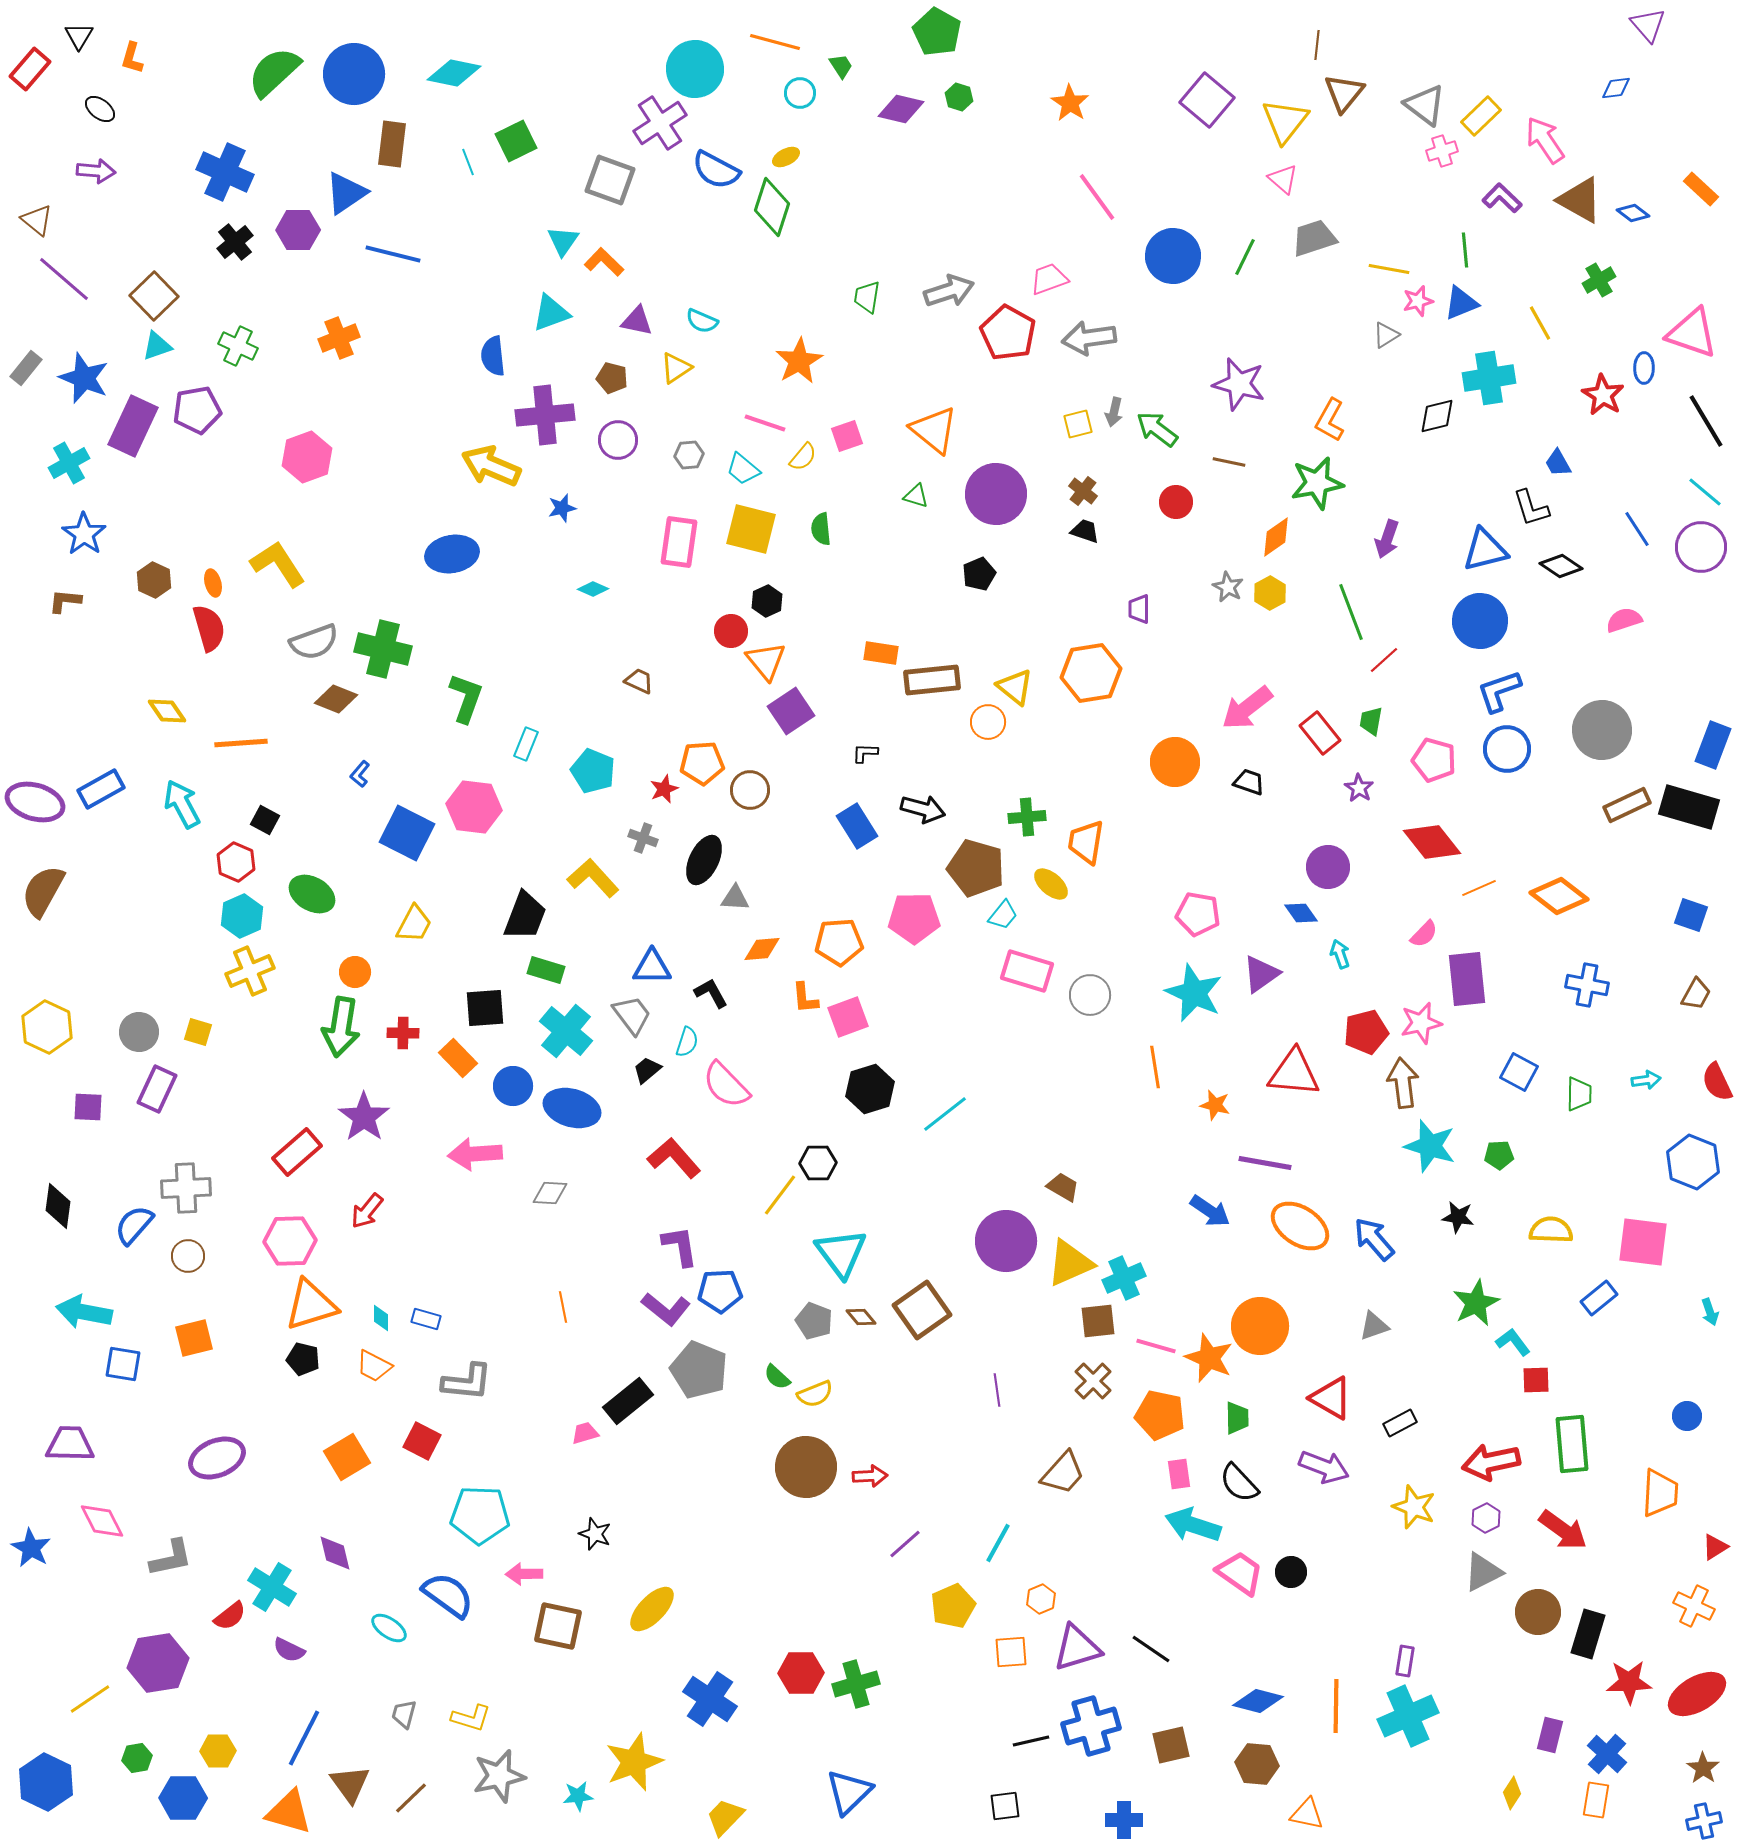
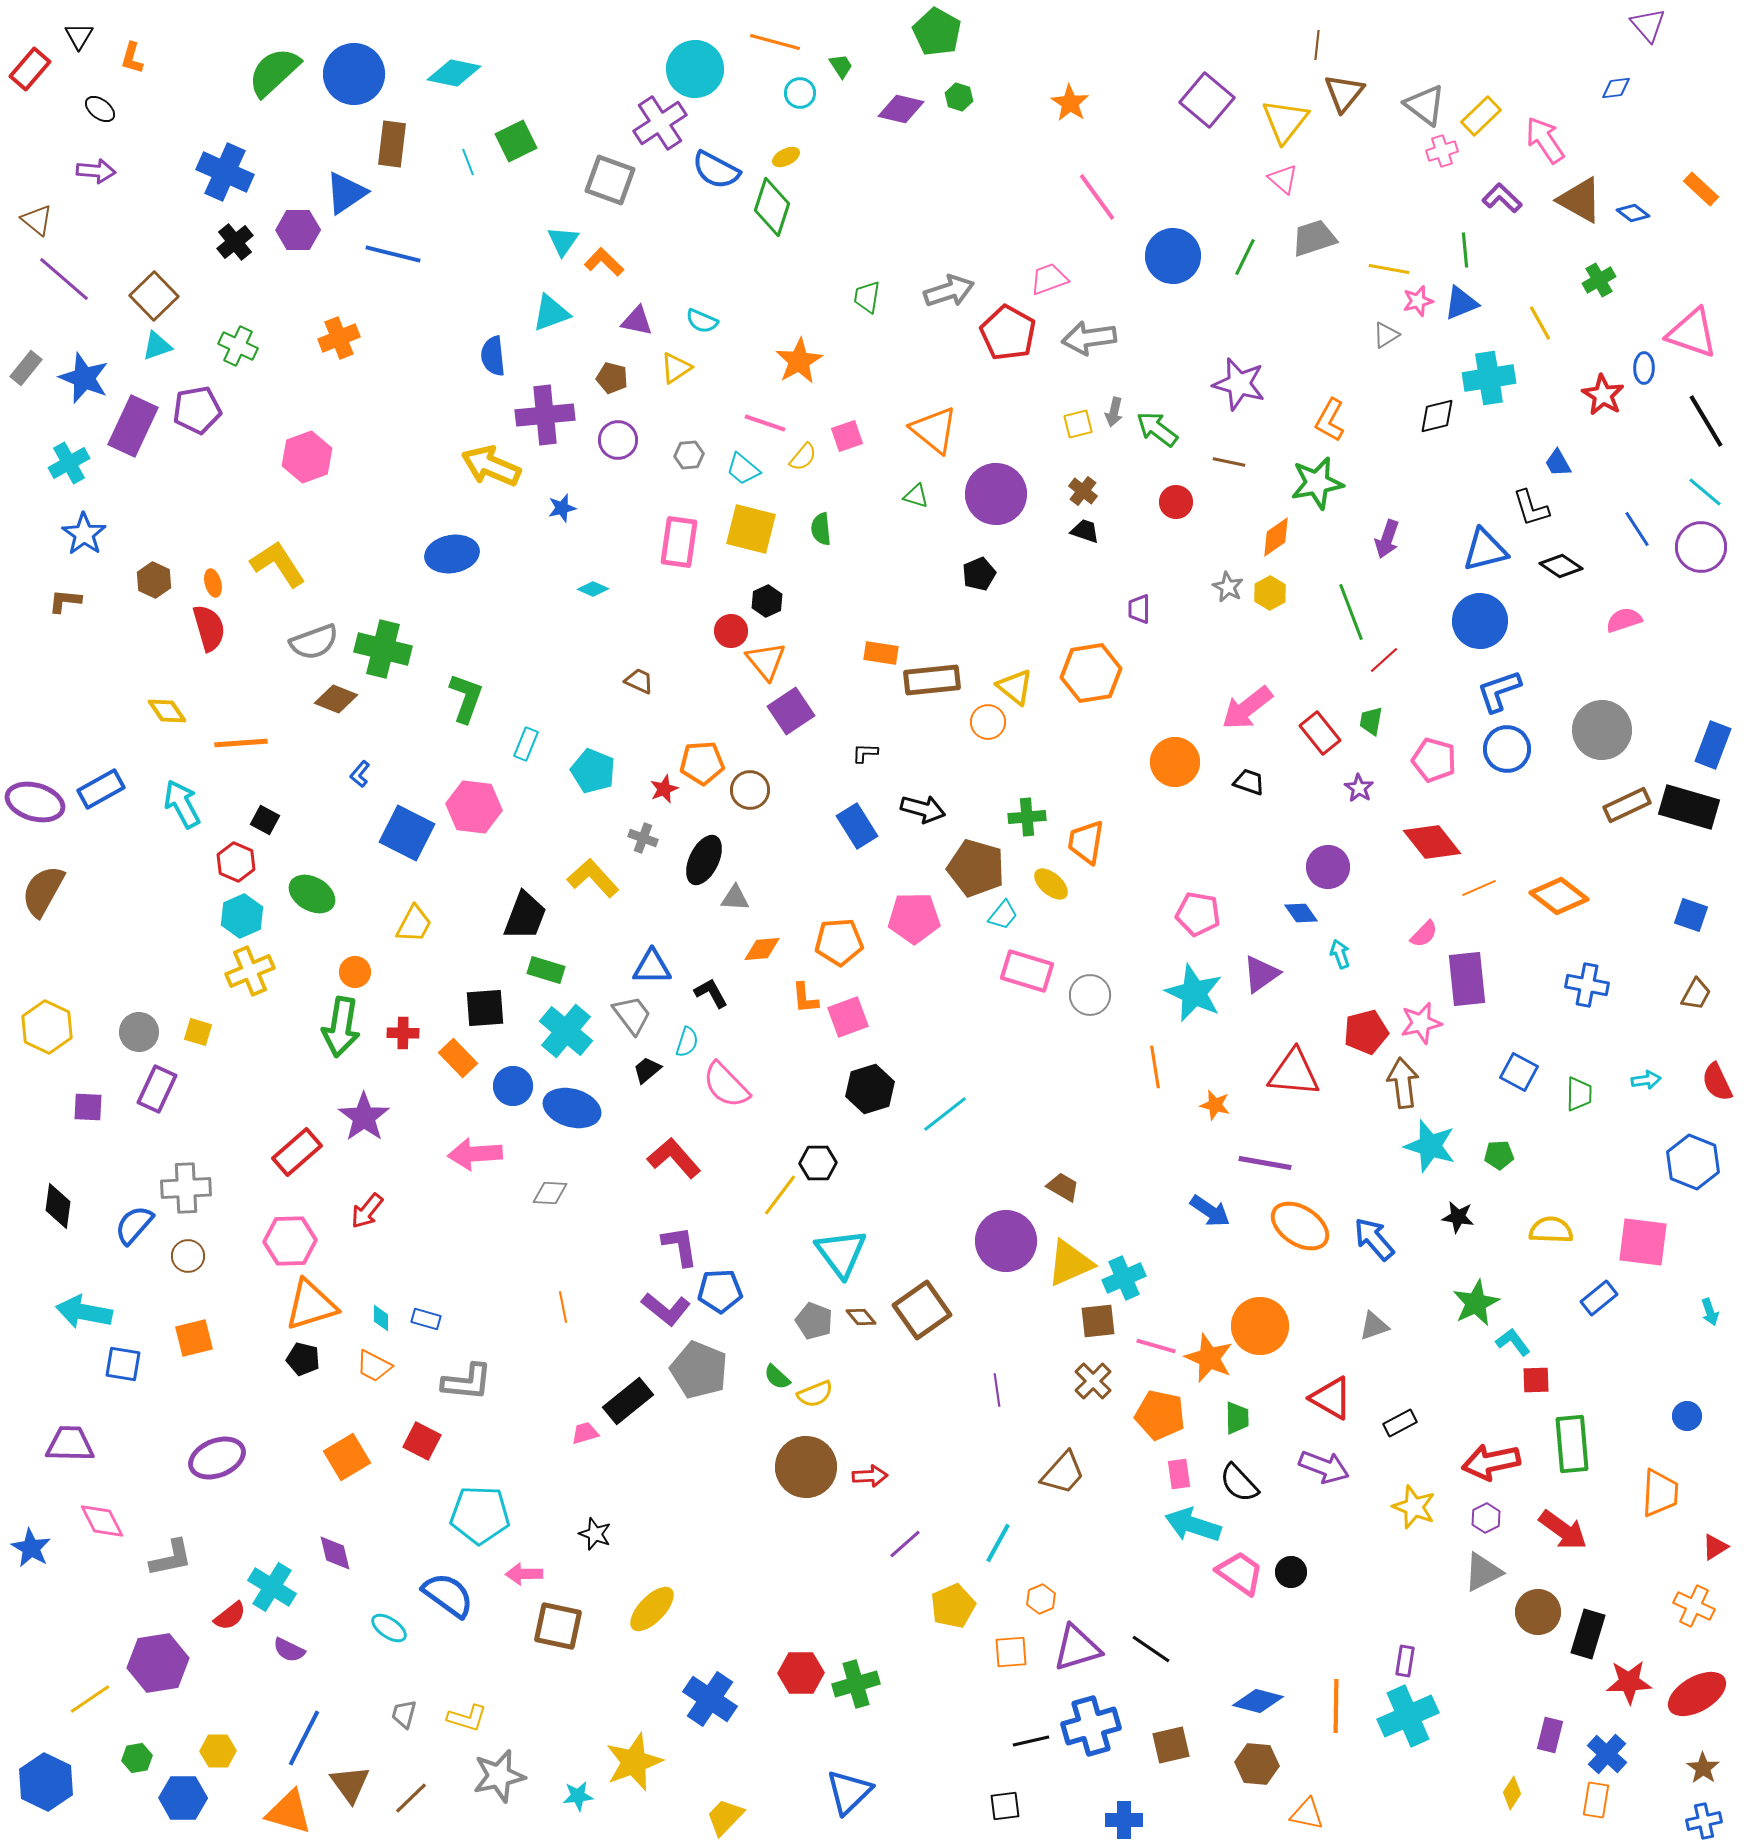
yellow L-shape at (471, 1718): moved 4 px left
